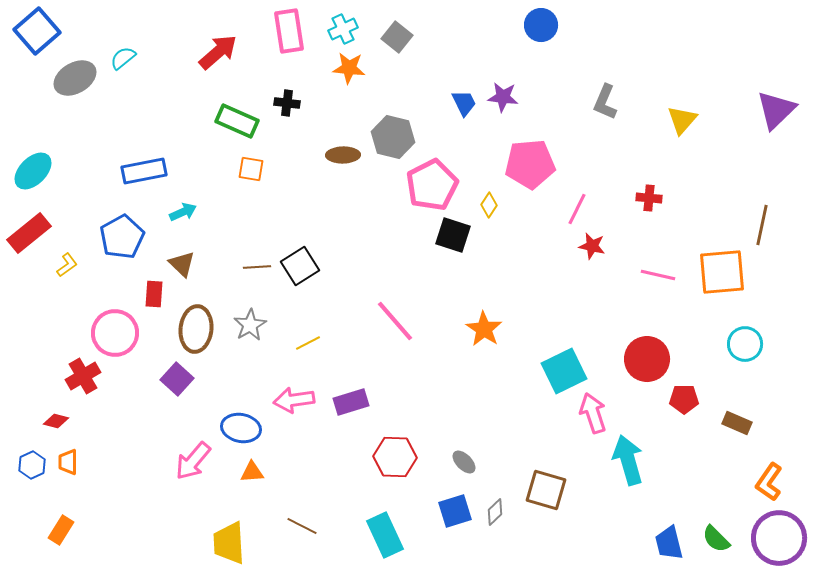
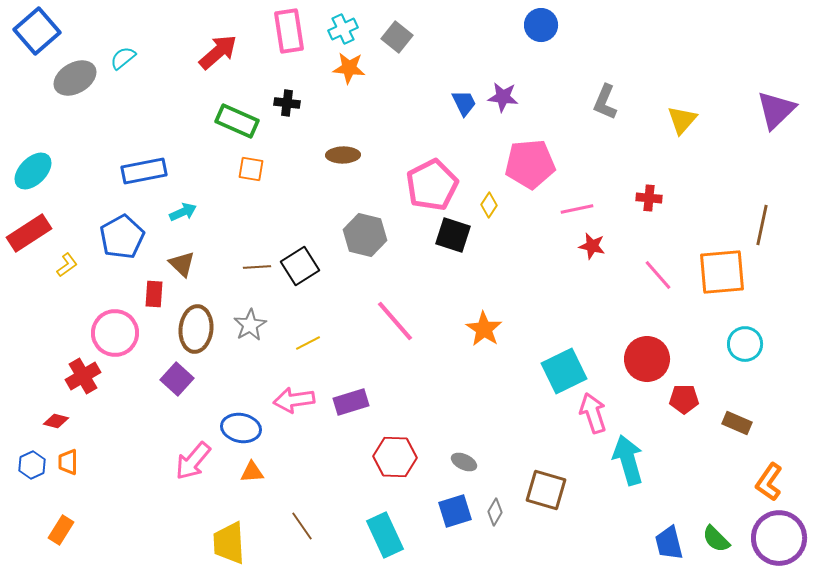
gray hexagon at (393, 137): moved 28 px left, 98 px down
pink line at (577, 209): rotated 52 degrees clockwise
red rectangle at (29, 233): rotated 6 degrees clockwise
pink line at (658, 275): rotated 36 degrees clockwise
gray ellipse at (464, 462): rotated 20 degrees counterclockwise
gray diamond at (495, 512): rotated 16 degrees counterclockwise
brown line at (302, 526): rotated 28 degrees clockwise
